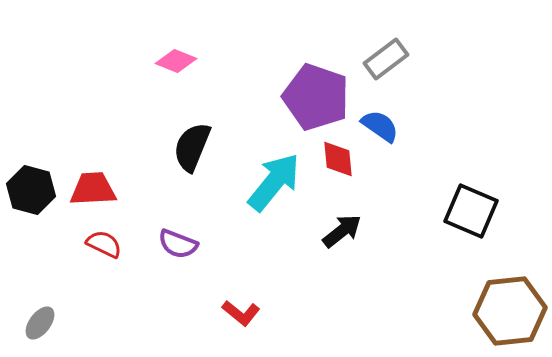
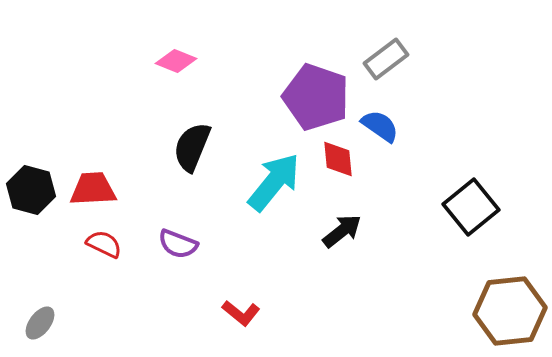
black square: moved 4 px up; rotated 28 degrees clockwise
